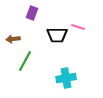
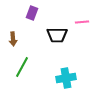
pink line: moved 4 px right, 5 px up; rotated 24 degrees counterclockwise
brown arrow: rotated 88 degrees counterclockwise
green line: moved 3 px left, 6 px down
